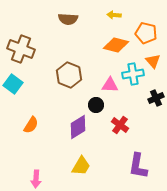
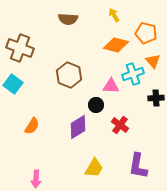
yellow arrow: rotated 56 degrees clockwise
brown cross: moved 1 px left, 1 px up
cyan cross: rotated 10 degrees counterclockwise
pink triangle: moved 1 px right, 1 px down
black cross: rotated 21 degrees clockwise
orange semicircle: moved 1 px right, 1 px down
yellow trapezoid: moved 13 px right, 2 px down
